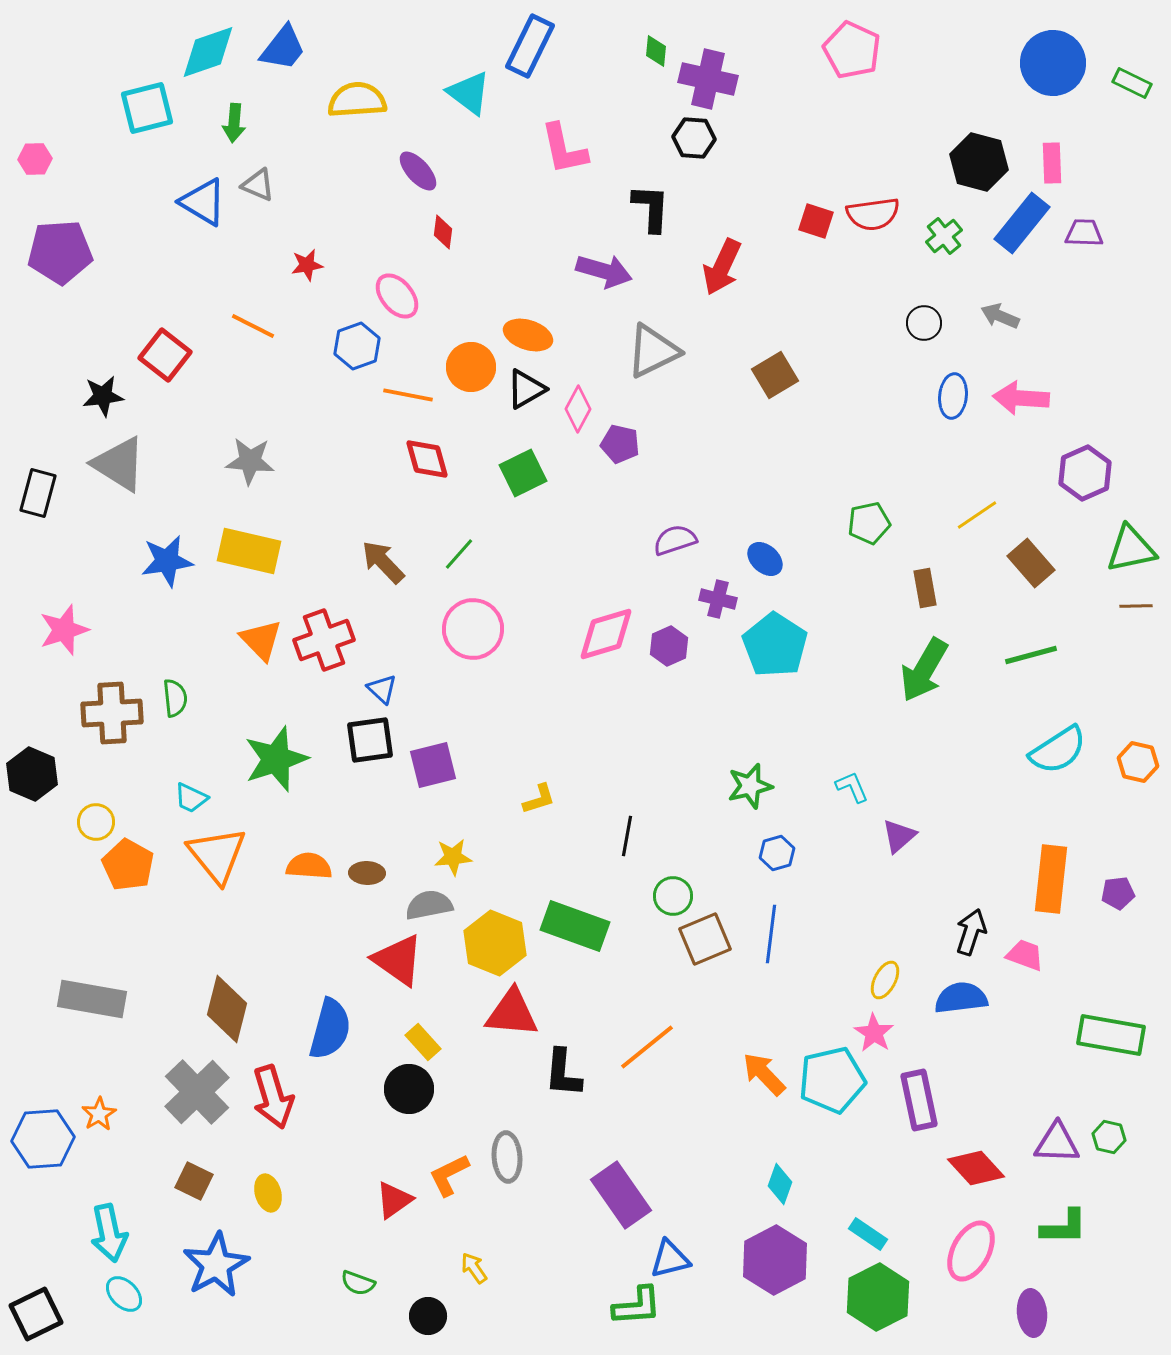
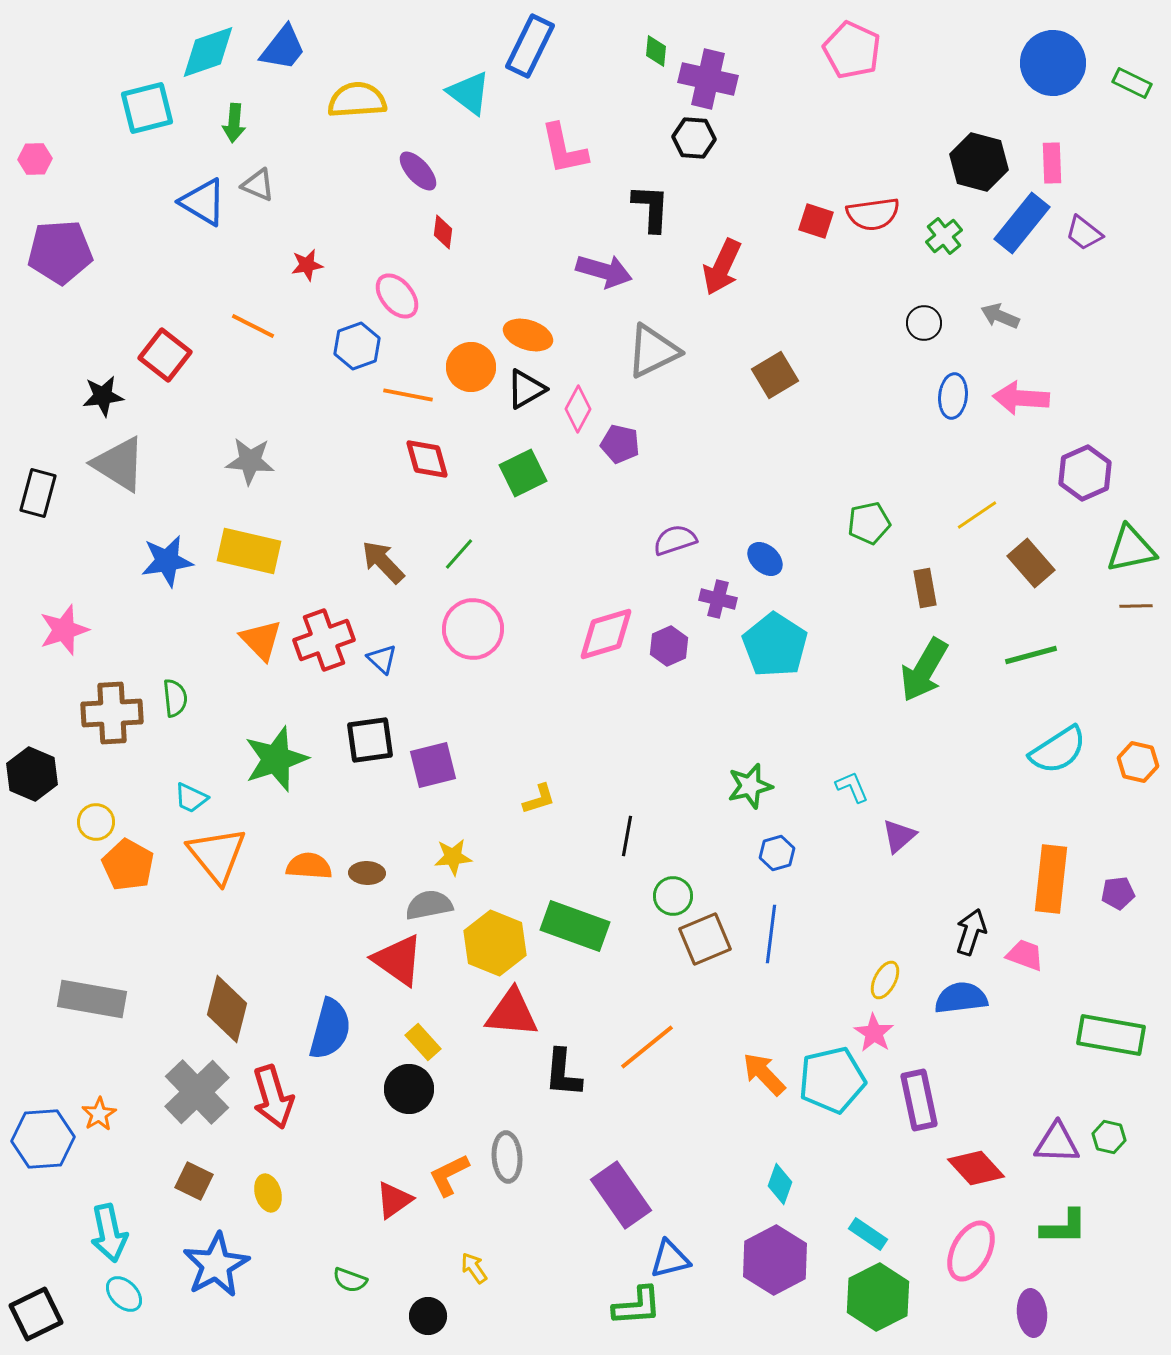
purple trapezoid at (1084, 233): rotated 144 degrees counterclockwise
blue triangle at (382, 689): moved 30 px up
green semicircle at (358, 1283): moved 8 px left, 3 px up
